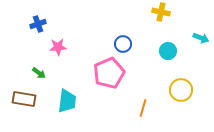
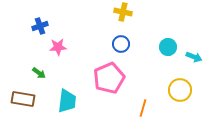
yellow cross: moved 38 px left
blue cross: moved 2 px right, 2 px down
cyan arrow: moved 7 px left, 19 px down
blue circle: moved 2 px left
cyan circle: moved 4 px up
pink pentagon: moved 5 px down
yellow circle: moved 1 px left
brown rectangle: moved 1 px left
